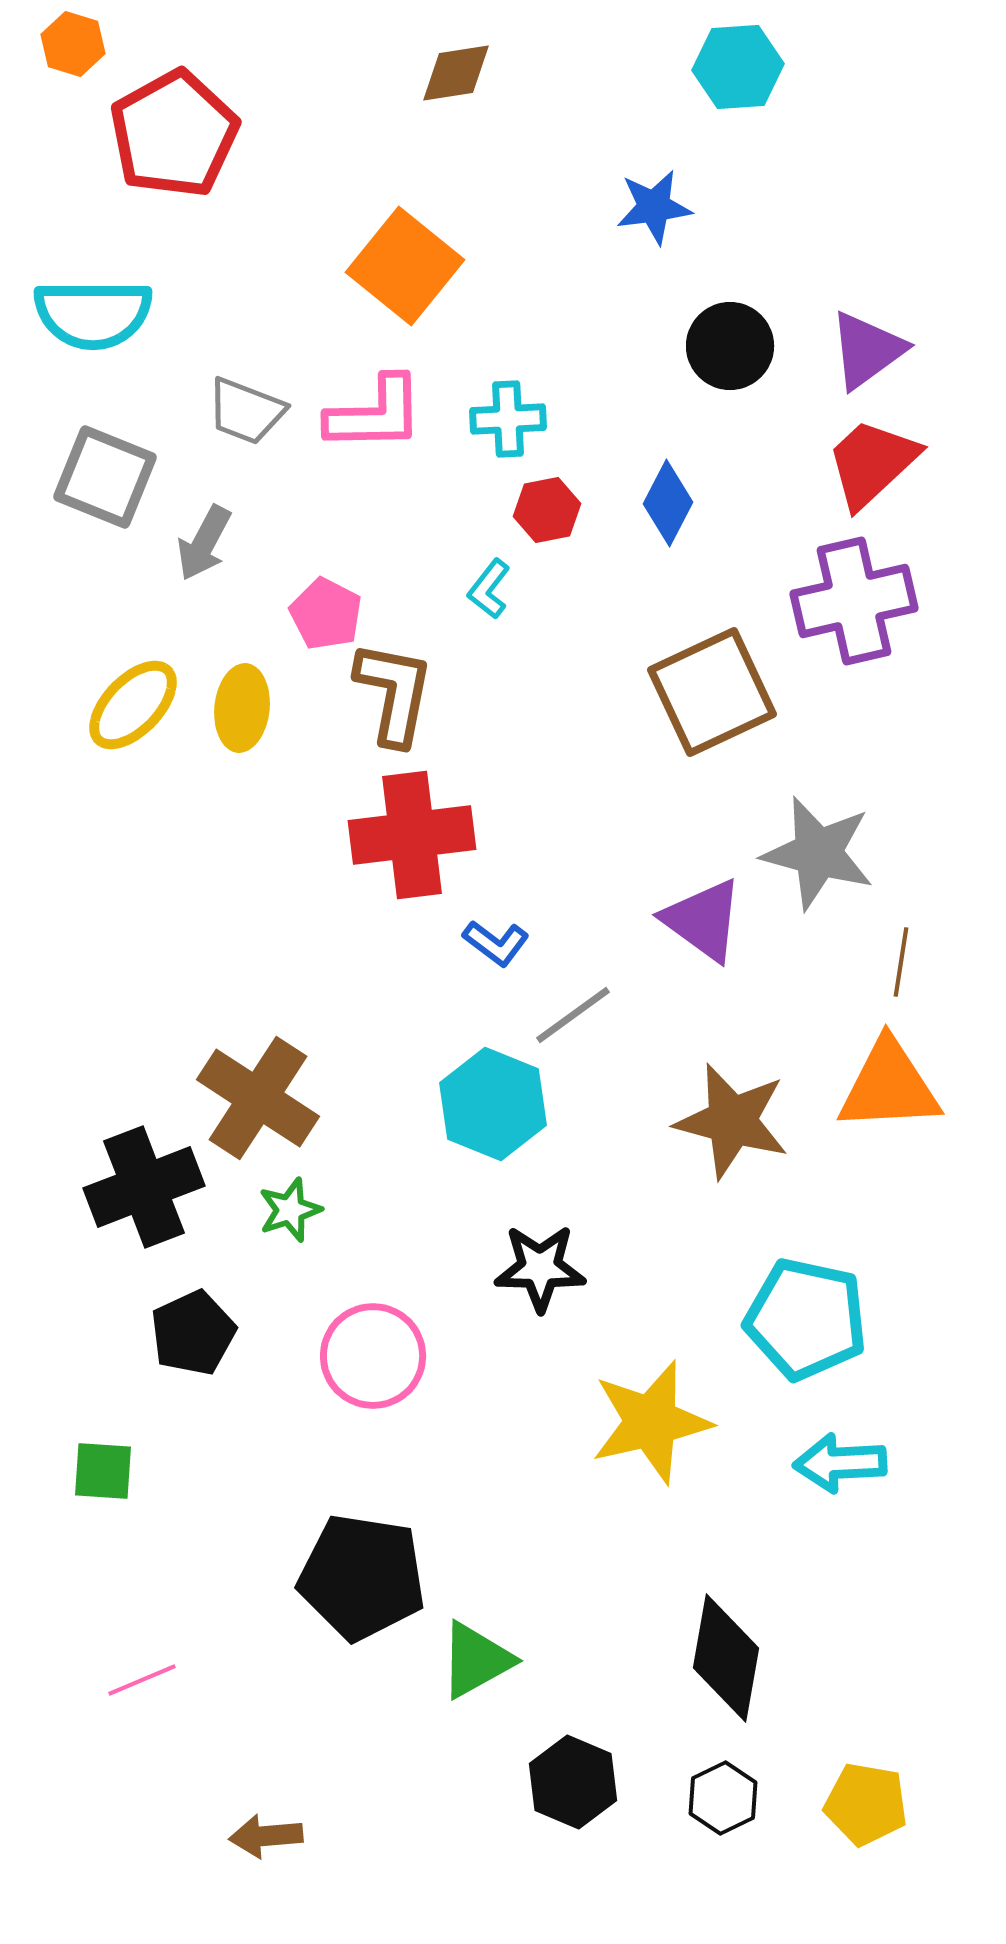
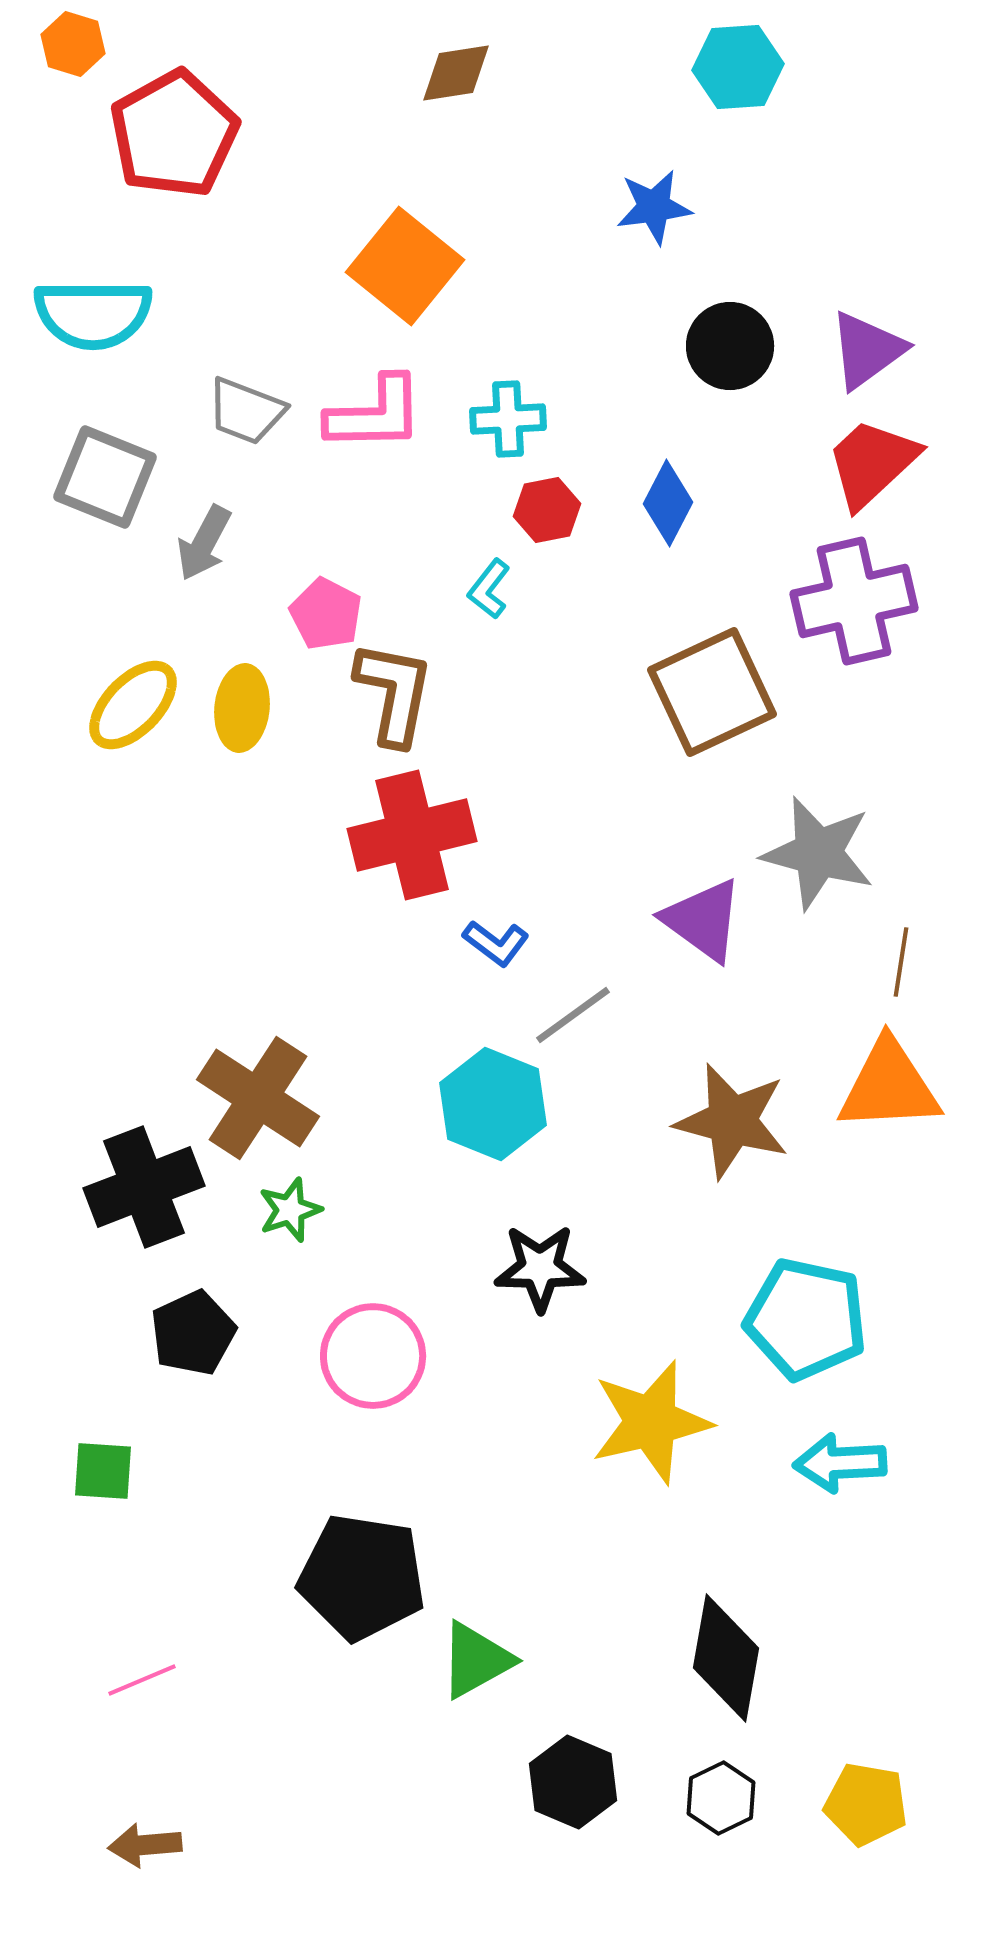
red cross at (412, 835): rotated 7 degrees counterclockwise
black hexagon at (723, 1798): moved 2 px left
brown arrow at (266, 1836): moved 121 px left, 9 px down
